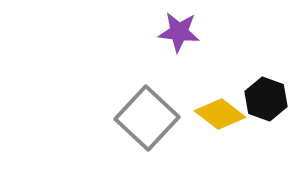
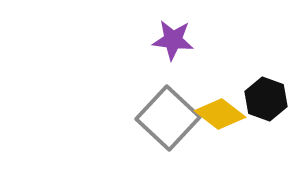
purple star: moved 6 px left, 8 px down
gray square: moved 21 px right
